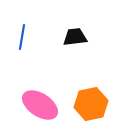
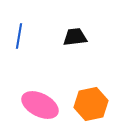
blue line: moved 3 px left, 1 px up
pink ellipse: rotated 6 degrees counterclockwise
